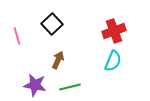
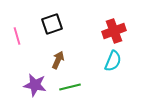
black square: rotated 25 degrees clockwise
